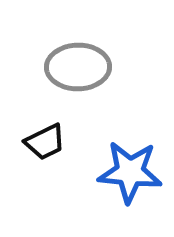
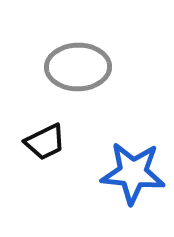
blue star: moved 3 px right, 1 px down
